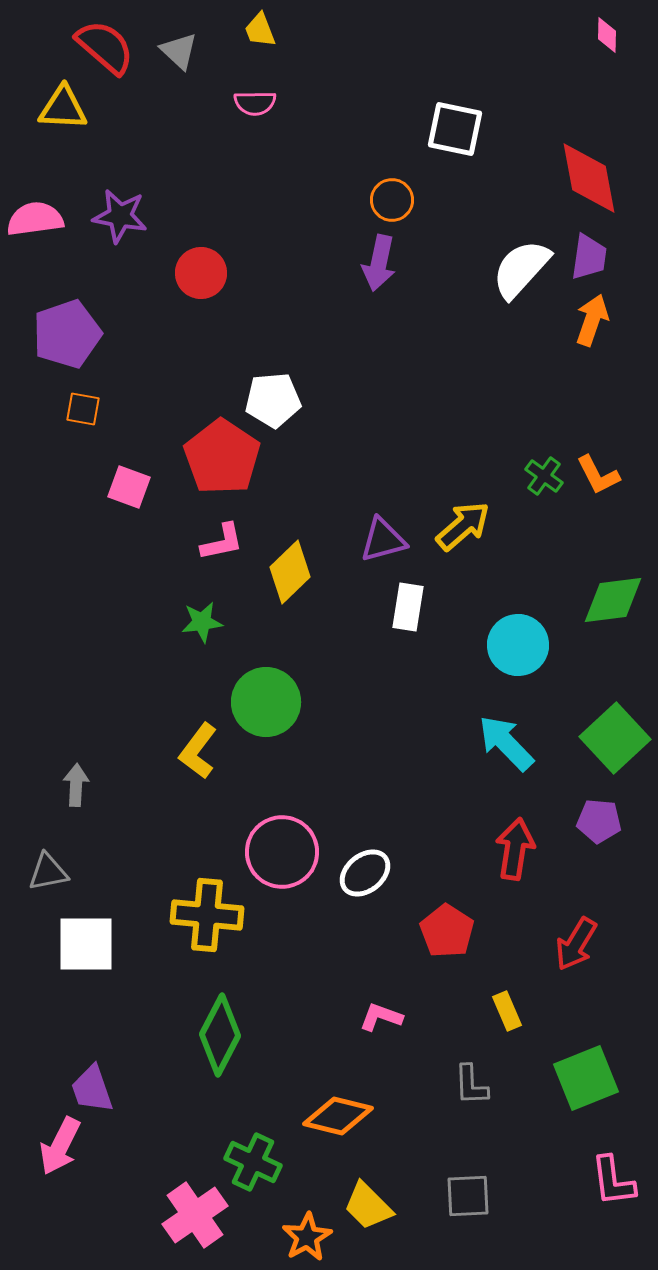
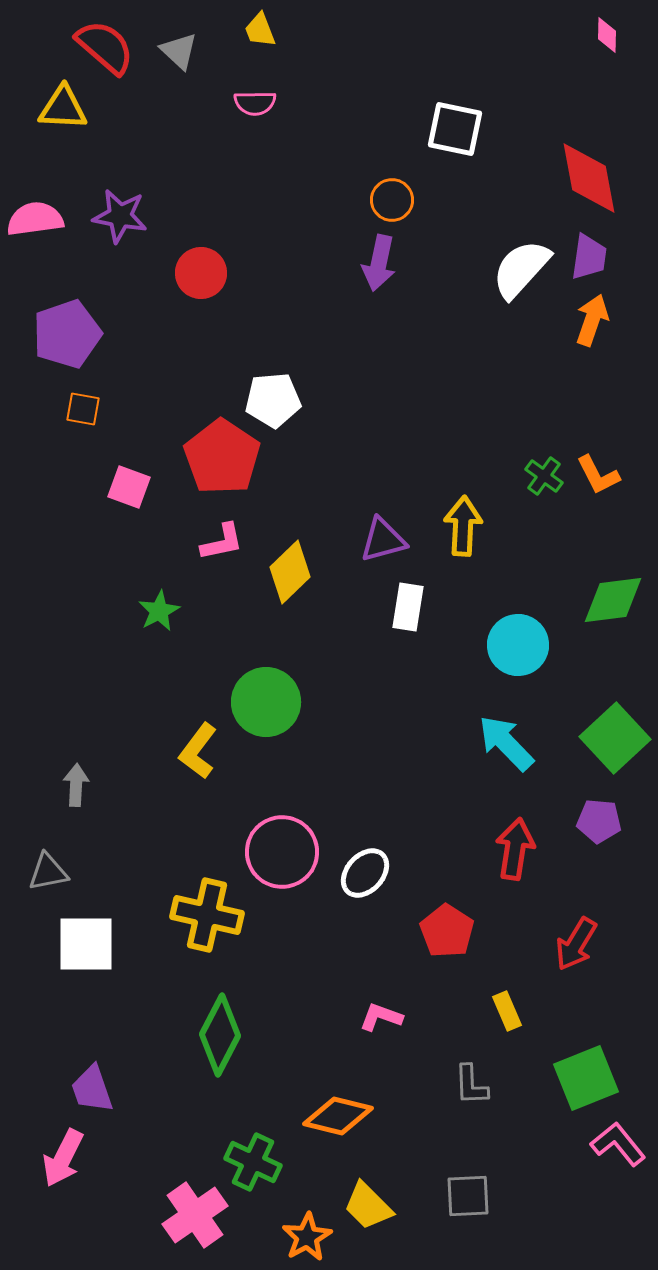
yellow arrow at (463, 526): rotated 46 degrees counterclockwise
green star at (202, 622): moved 43 px left, 11 px up; rotated 21 degrees counterclockwise
white ellipse at (365, 873): rotated 9 degrees counterclockwise
yellow cross at (207, 915): rotated 8 degrees clockwise
pink arrow at (60, 1146): moved 3 px right, 12 px down
pink L-shape at (613, 1181): moved 5 px right, 37 px up; rotated 148 degrees clockwise
